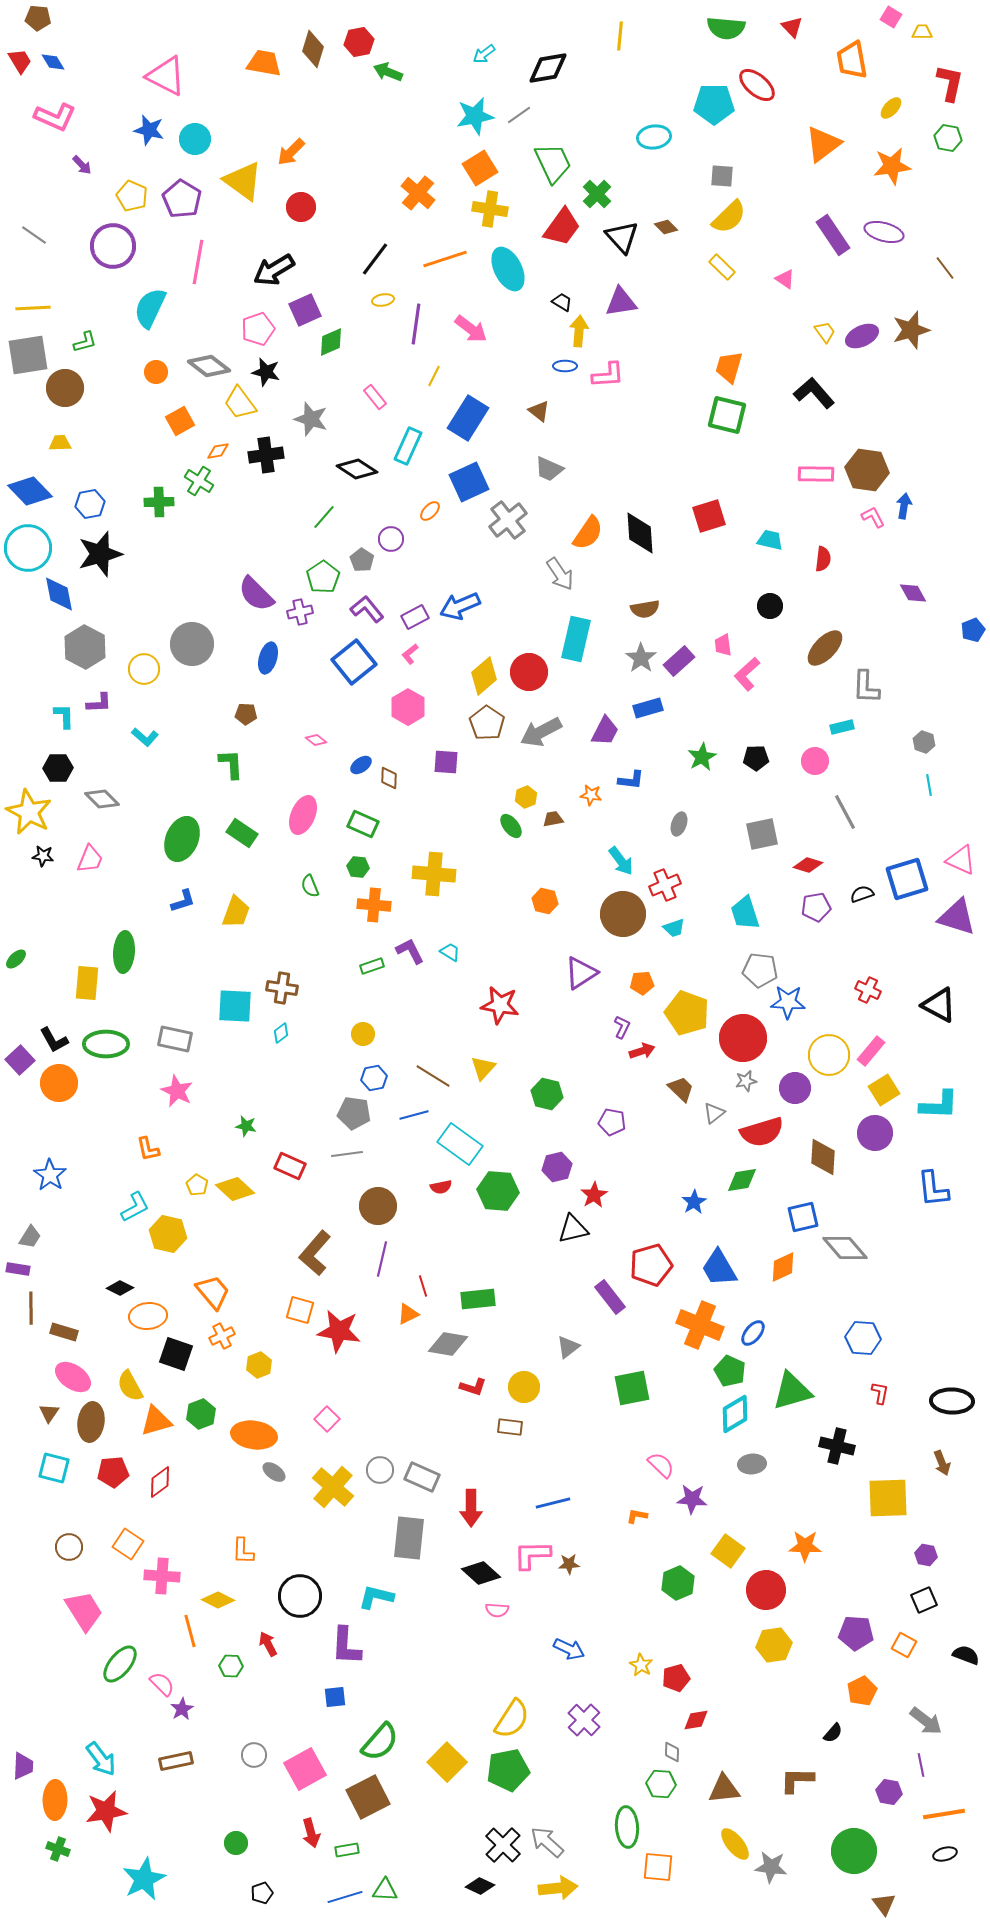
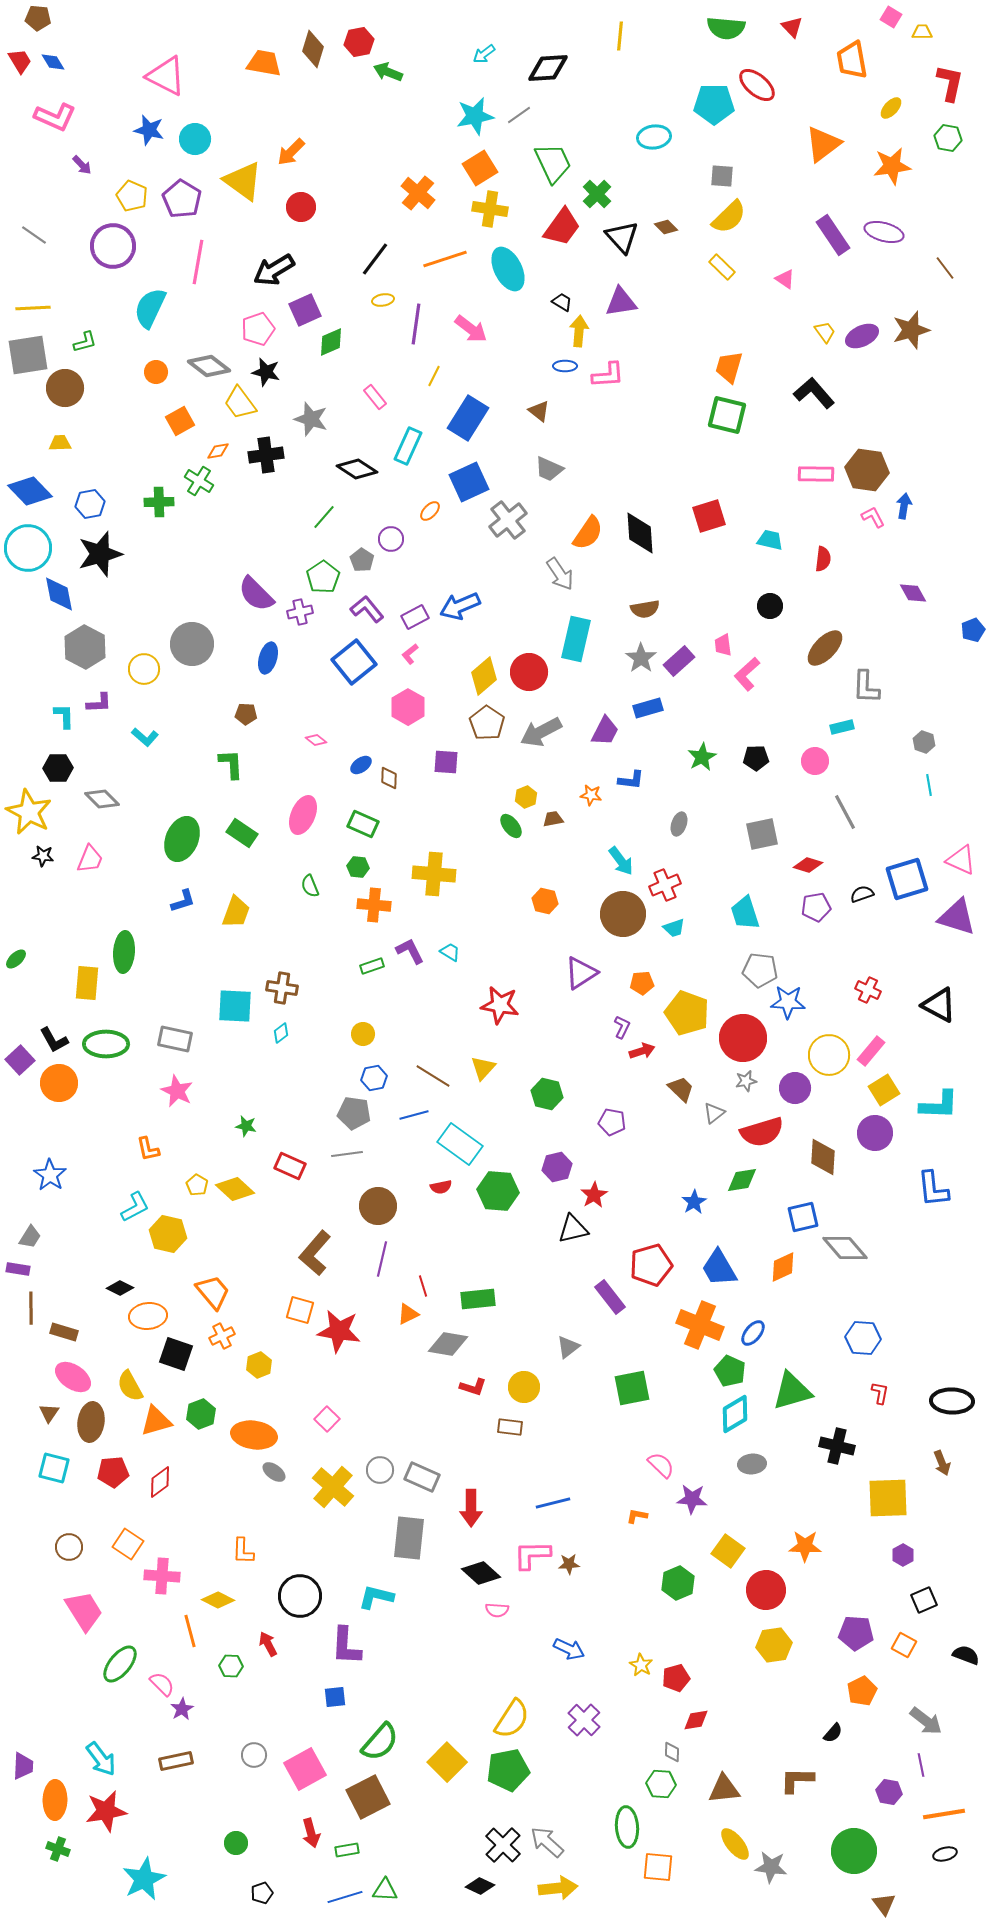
black diamond at (548, 68): rotated 6 degrees clockwise
purple hexagon at (926, 1555): moved 23 px left; rotated 20 degrees clockwise
